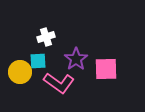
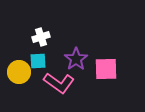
white cross: moved 5 px left
yellow circle: moved 1 px left
